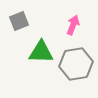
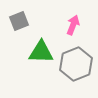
gray hexagon: rotated 12 degrees counterclockwise
